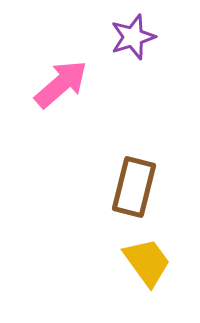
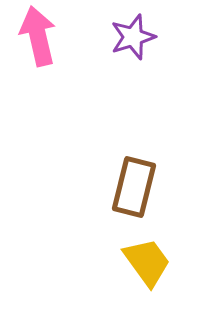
pink arrow: moved 23 px left, 48 px up; rotated 62 degrees counterclockwise
